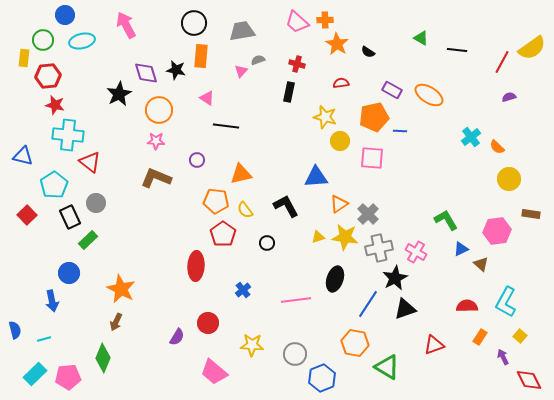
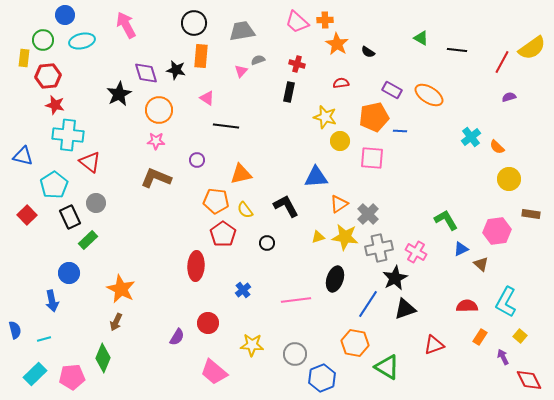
pink pentagon at (68, 377): moved 4 px right
